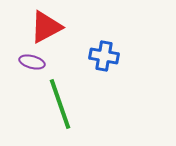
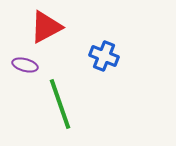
blue cross: rotated 12 degrees clockwise
purple ellipse: moved 7 px left, 3 px down
